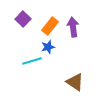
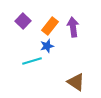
purple square: moved 2 px down
blue star: moved 1 px left, 1 px up
brown triangle: moved 1 px right
